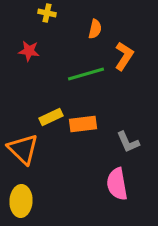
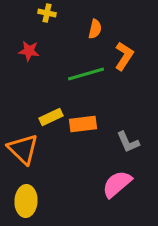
pink semicircle: rotated 60 degrees clockwise
yellow ellipse: moved 5 px right
